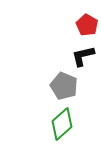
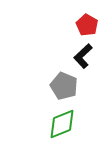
black L-shape: rotated 30 degrees counterclockwise
green diamond: rotated 20 degrees clockwise
